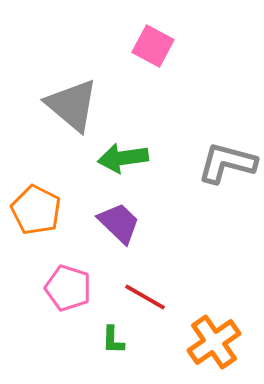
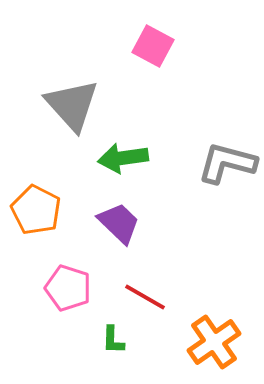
gray triangle: rotated 8 degrees clockwise
